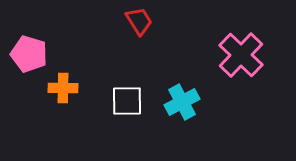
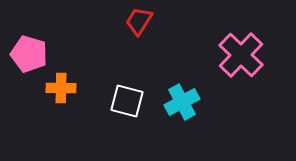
red trapezoid: rotated 116 degrees counterclockwise
orange cross: moved 2 px left
white square: rotated 16 degrees clockwise
